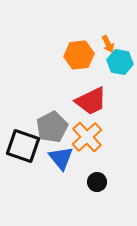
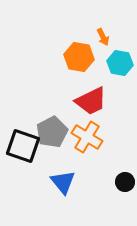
orange arrow: moved 5 px left, 7 px up
orange hexagon: moved 2 px down; rotated 16 degrees clockwise
cyan hexagon: moved 1 px down
gray pentagon: moved 5 px down
orange cross: rotated 16 degrees counterclockwise
blue triangle: moved 2 px right, 24 px down
black circle: moved 28 px right
